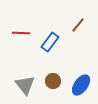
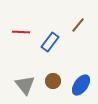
red line: moved 1 px up
